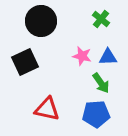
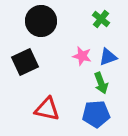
blue triangle: rotated 18 degrees counterclockwise
green arrow: rotated 15 degrees clockwise
